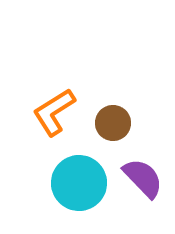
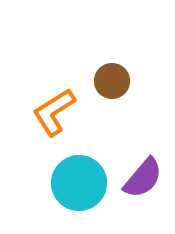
brown circle: moved 1 px left, 42 px up
purple semicircle: rotated 84 degrees clockwise
